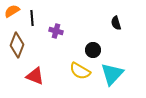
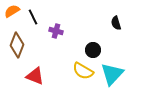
black line: moved 1 px right, 1 px up; rotated 21 degrees counterclockwise
yellow semicircle: moved 3 px right
